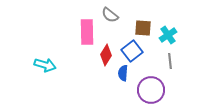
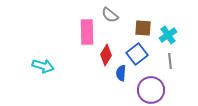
blue square: moved 5 px right, 3 px down
cyan arrow: moved 2 px left, 1 px down
blue semicircle: moved 2 px left
